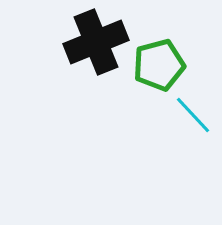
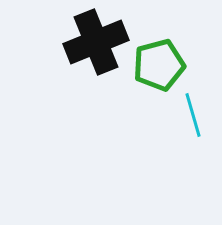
cyan line: rotated 27 degrees clockwise
